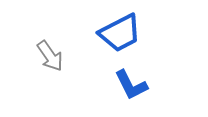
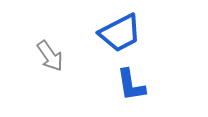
blue L-shape: rotated 18 degrees clockwise
